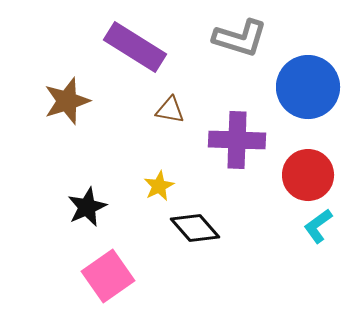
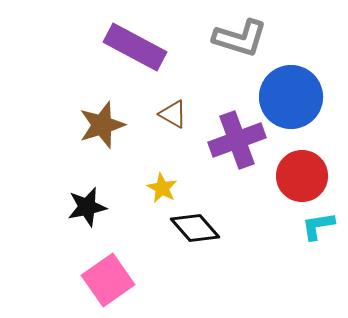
purple rectangle: rotated 4 degrees counterclockwise
blue circle: moved 17 px left, 10 px down
brown star: moved 35 px right, 24 px down
brown triangle: moved 3 px right, 4 px down; rotated 20 degrees clockwise
purple cross: rotated 22 degrees counterclockwise
red circle: moved 6 px left, 1 px down
yellow star: moved 3 px right, 2 px down; rotated 16 degrees counterclockwise
black star: rotated 12 degrees clockwise
cyan L-shape: rotated 27 degrees clockwise
pink square: moved 4 px down
